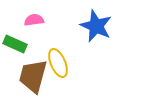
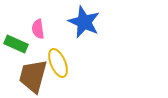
pink semicircle: moved 4 px right, 9 px down; rotated 90 degrees counterclockwise
blue star: moved 12 px left, 4 px up
green rectangle: moved 1 px right
